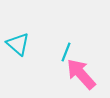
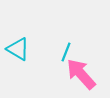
cyan triangle: moved 5 px down; rotated 10 degrees counterclockwise
